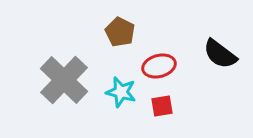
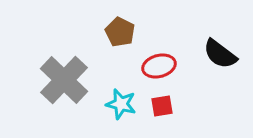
cyan star: moved 12 px down
